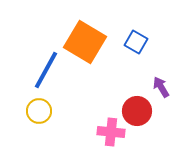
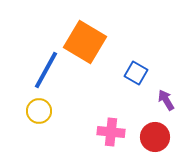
blue square: moved 31 px down
purple arrow: moved 5 px right, 13 px down
red circle: moved 18 px right, 26 px down
